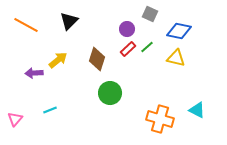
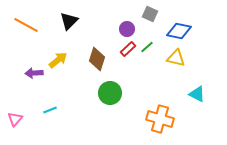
cyan triangle: moved 16 px up
